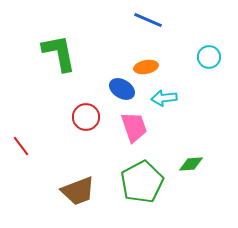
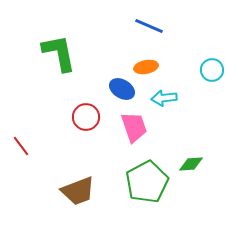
blue line: moved 1 px right, 6 px down
cyan circle: moved 3 px right, 13 px down
green pentagon: moved 5 px right
